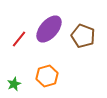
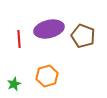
purple ellipse: rotated 36 degrees clockwise
red line: rotated 42 degrees counterclockwise
